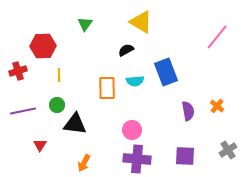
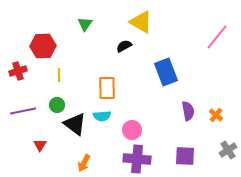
black semicircle: moved 2 px left, 4 px up
cyan semicircle: moved 33 px left, 35 px down
orange cross: moved 1 px left, 9 px down
black triangle: rotated 30 degrees clockwise
